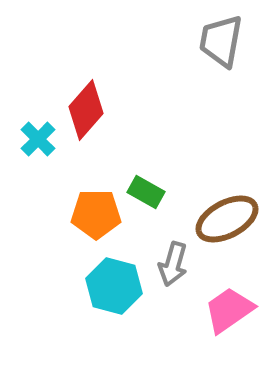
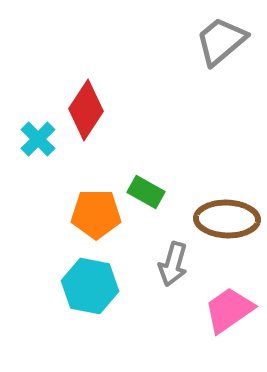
gray trapezoid: rotated 40 degrees clockwise
red diamond: rotated 8 degrees counterclockwise
brown ellipse: rotated 30 degrees clockwise
cyan hexagon: moved 24 px left; rotated 4 degrees counterclockwise
